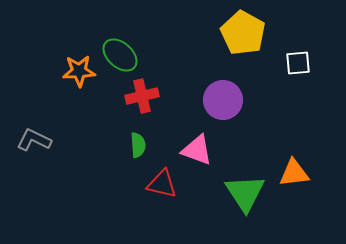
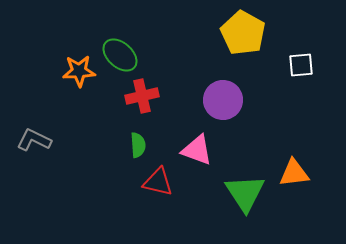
white square: moved 3 px right, 2 px down
red triangle: moved 4 px left, 2 px up
